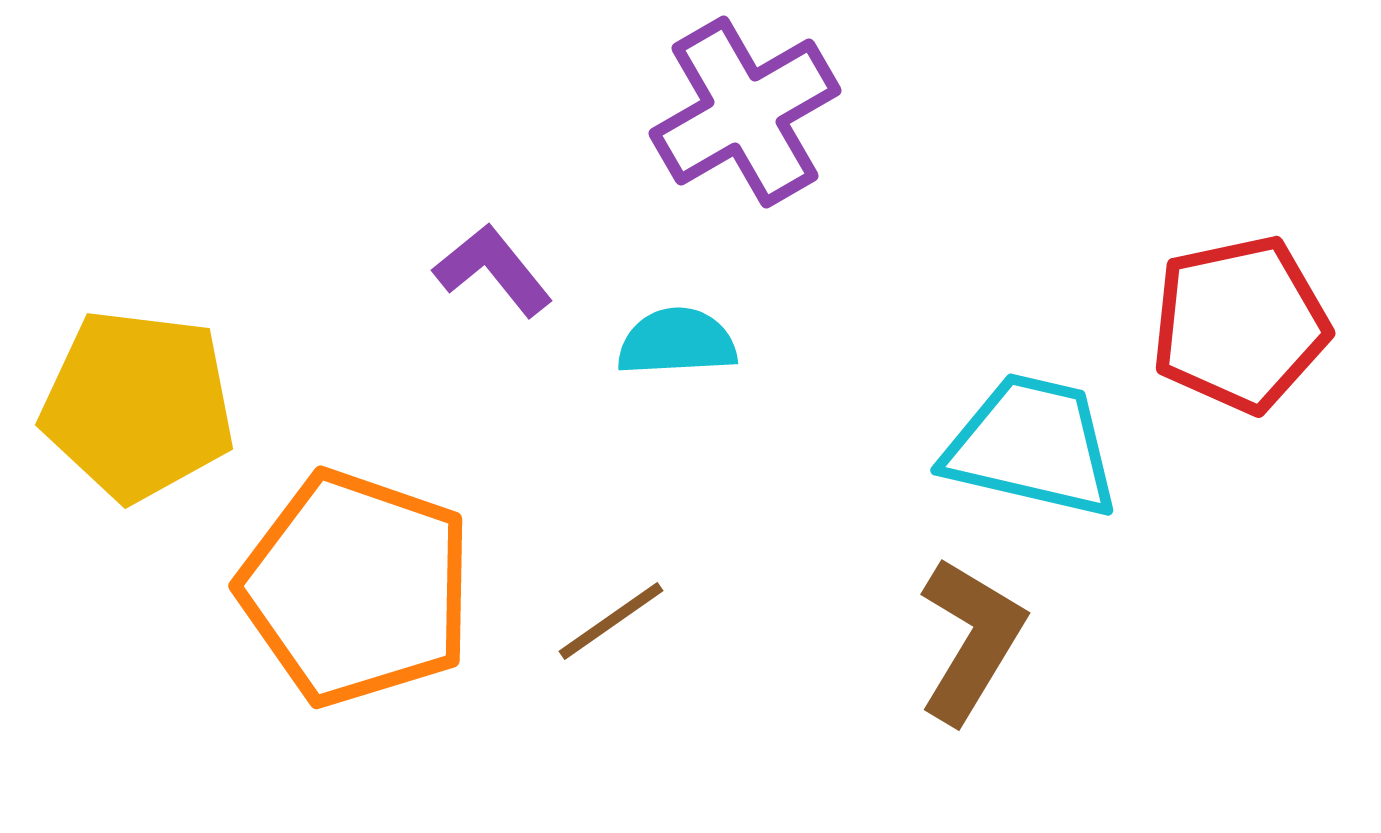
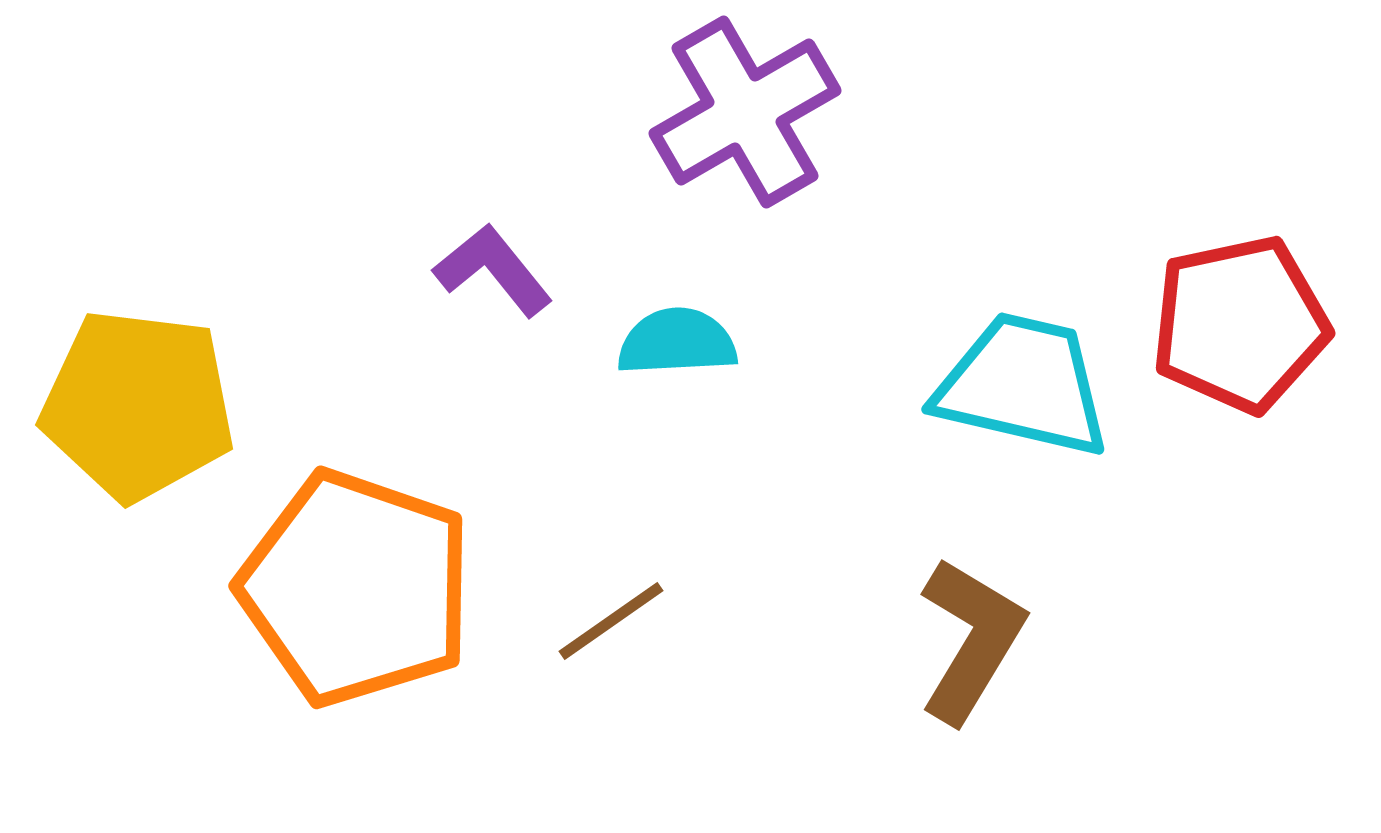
cyan trapezoid: moved 9 px left, 61 px up
